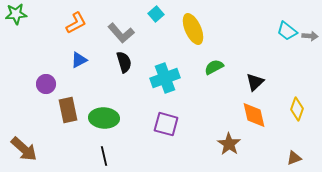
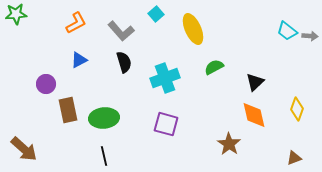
gray L-shape: moved 2 px up
green ellipse: rotated 8 degrees counterclockwise
